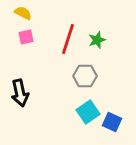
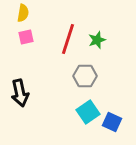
yellow semicircle: rotated 72 degrees clockwise
